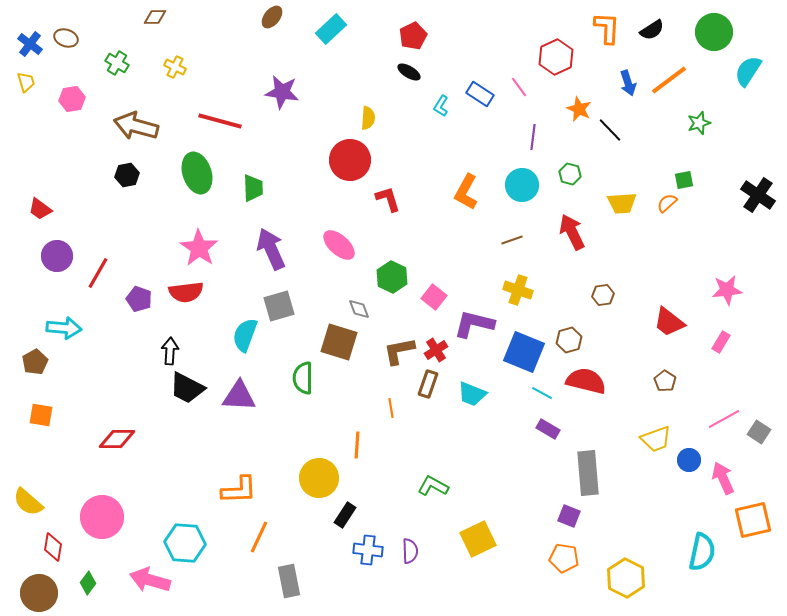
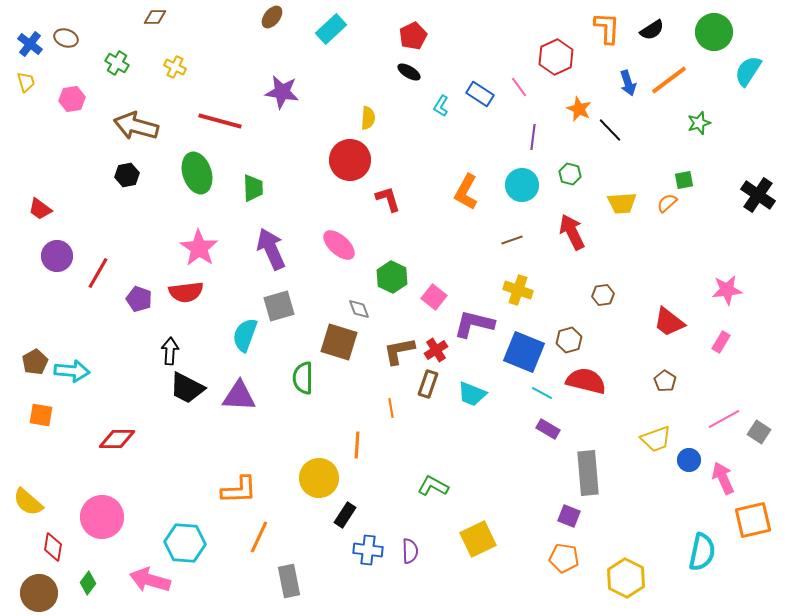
cyan arrow at (64, 328): moved 8 px right, 43 px down
